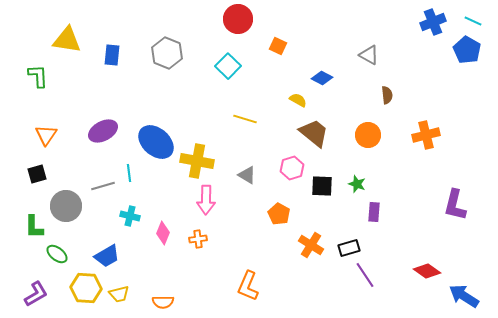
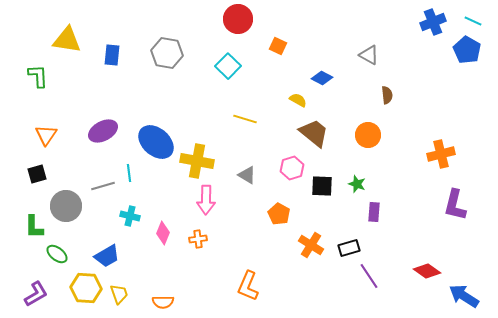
gray hexagon at (167, 53): rotated 12 degrees counterclockwise
orange cross at (426, 135): moved 15 px right, 19 px down
purple line at (365, 275): moved 4 px right, 1 px down
yellow trapezoid at (119, 294): rotated 95 degrees counterclockwise
